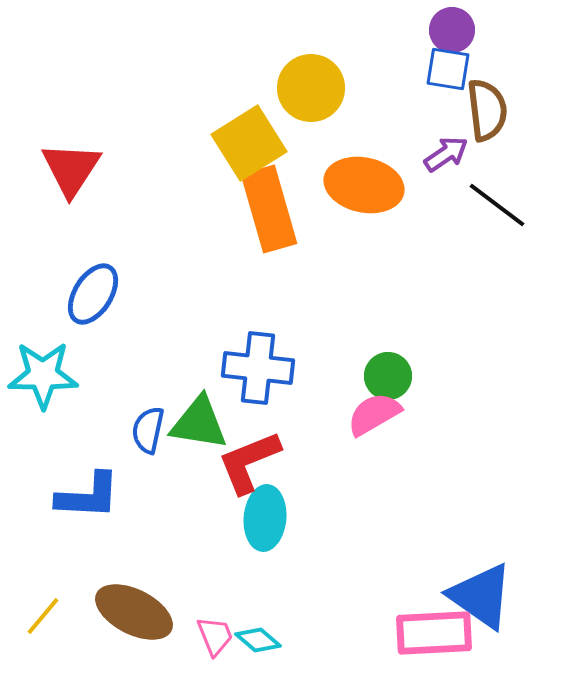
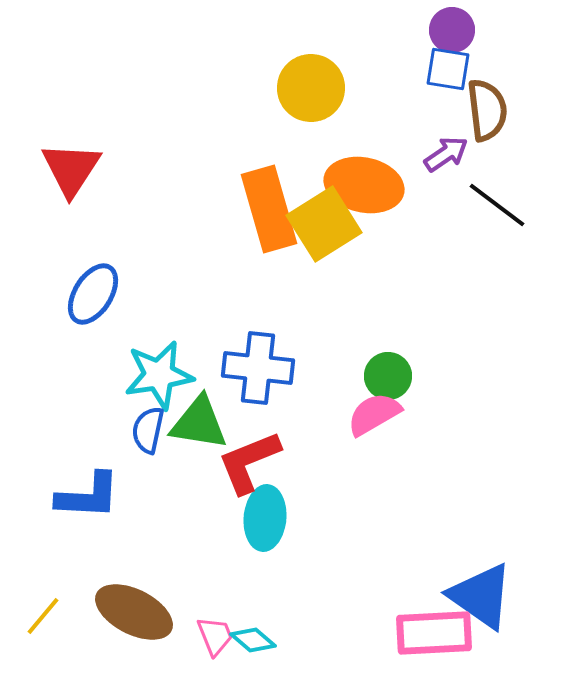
yellow square: moved 75 px right, 81 px down
cyan star: moved 116 px right; rotated 10 degrees counterclockwise
cyan diamond: moved 5 px left
